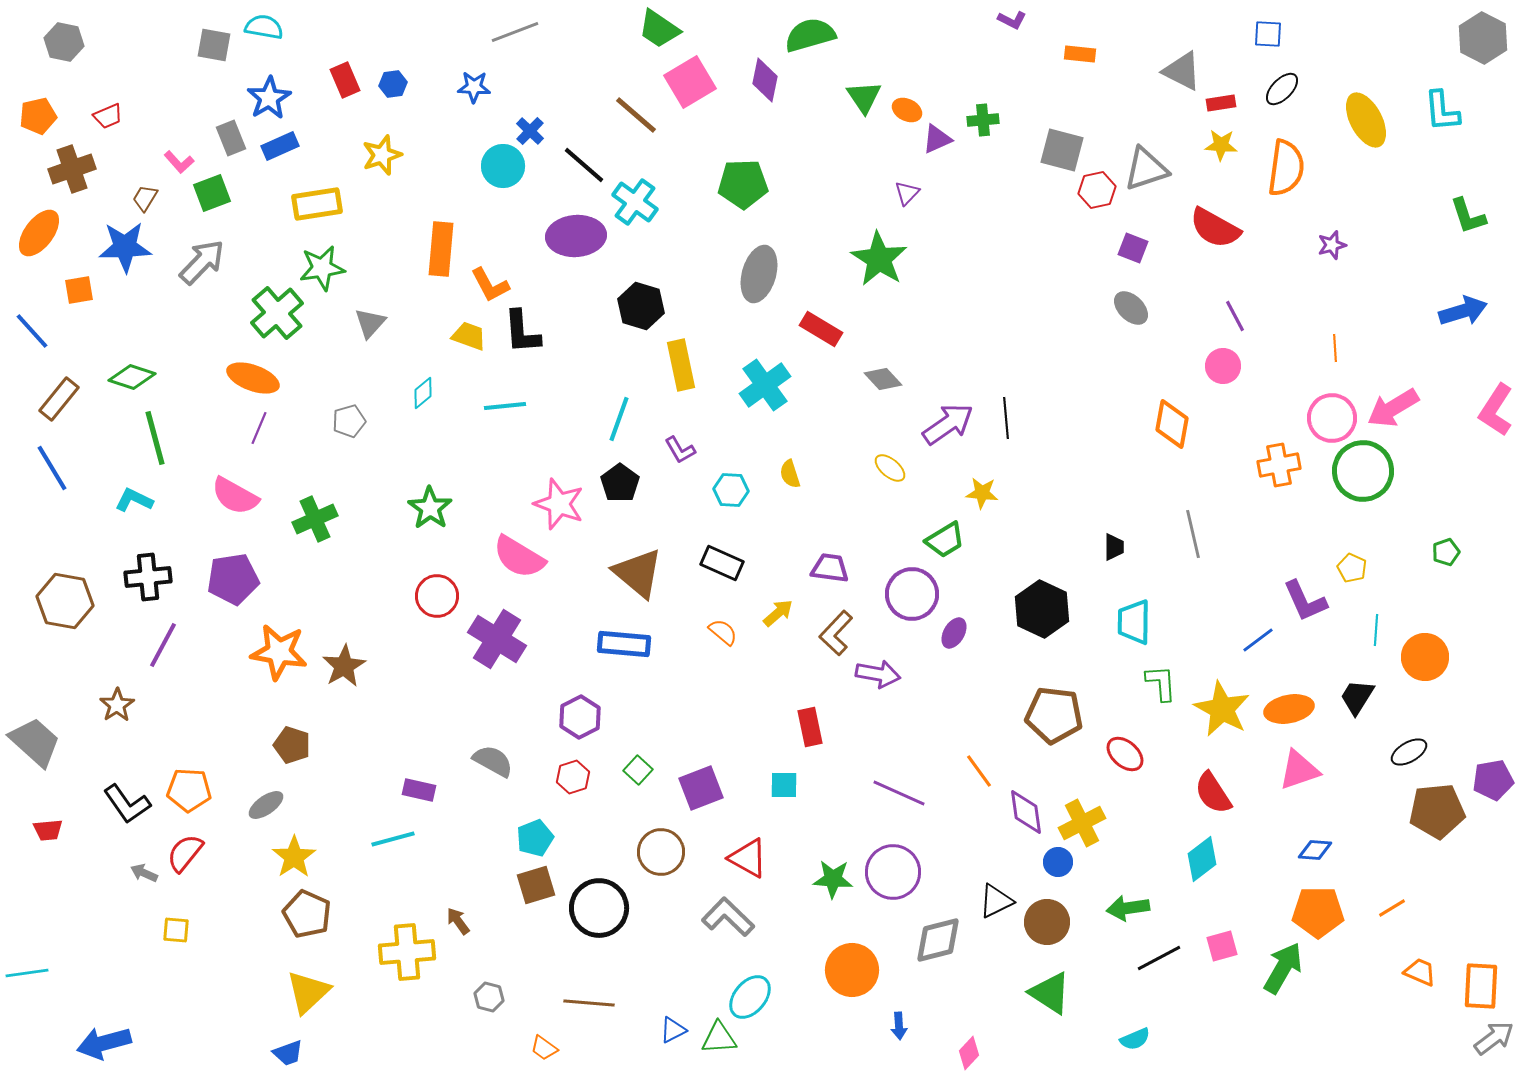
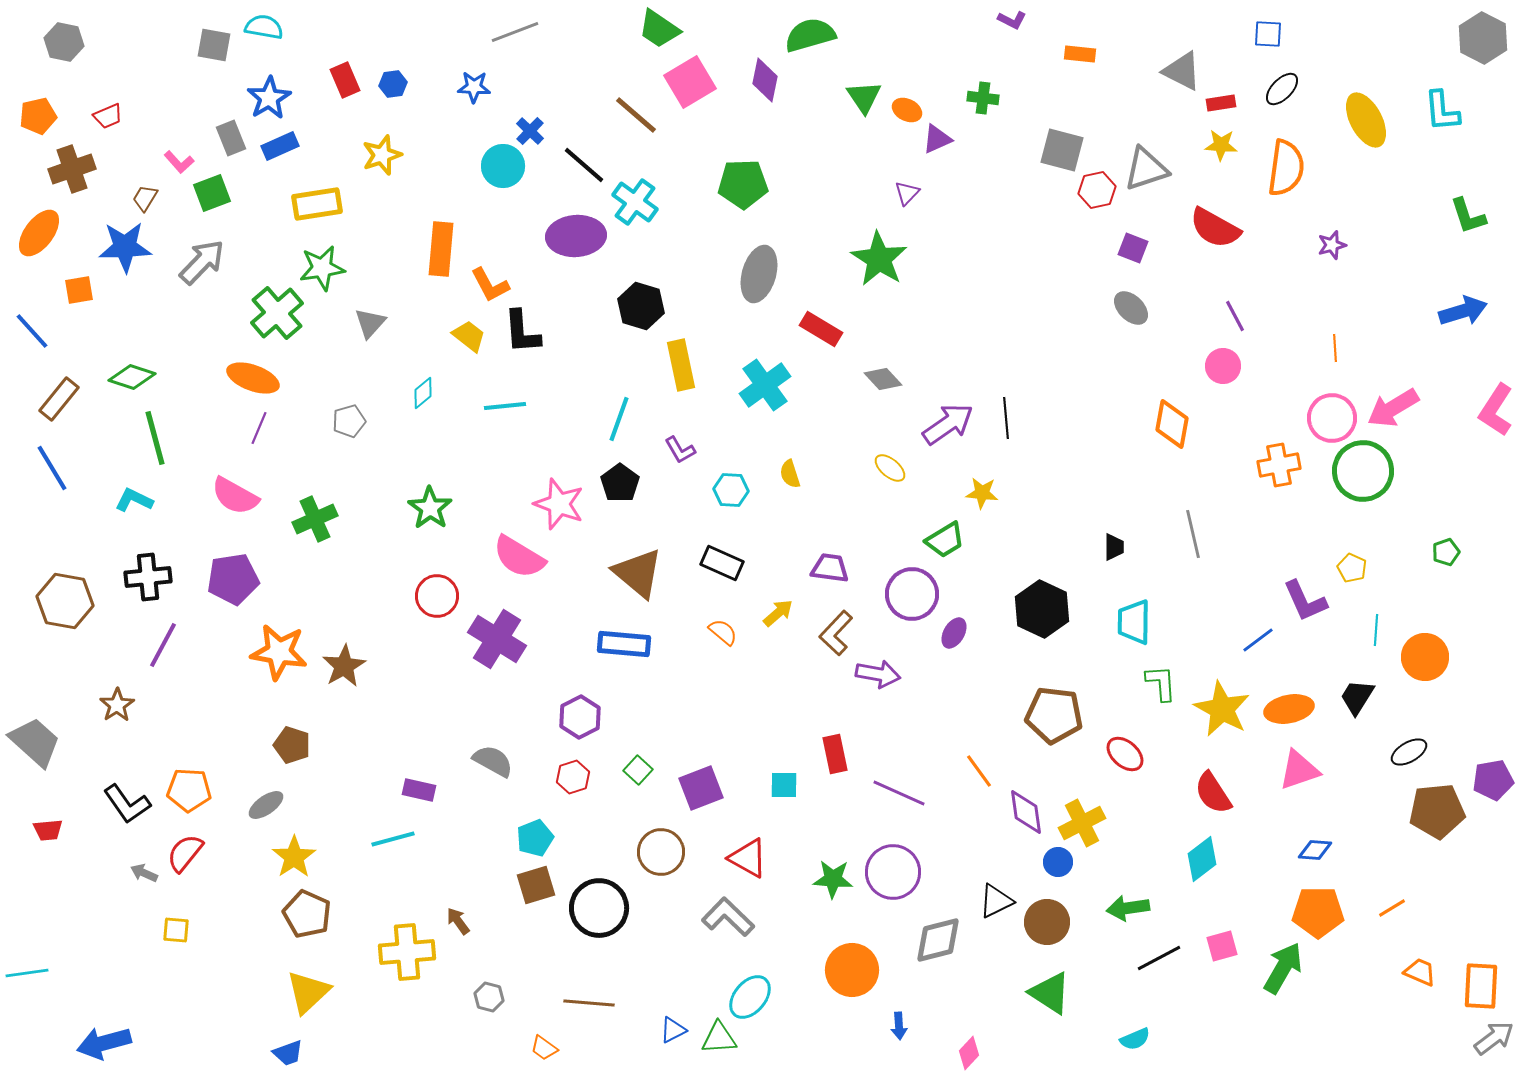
green cross at (983, 120): moved 22 px up; rotated 12 degrees clockwise
yellow trapezoid at (469, 336): rotated 18 degrees clockwise
red rectangle at (810, 727): moved 25 px right, 27 px down
